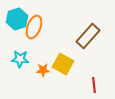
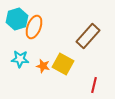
orange star: moved 4 px up; rotated 16 degrees clockwise
red line: rotated 21 degrees clockwise
